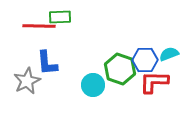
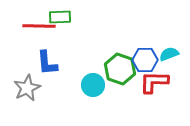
gray star: moved 7 px down
